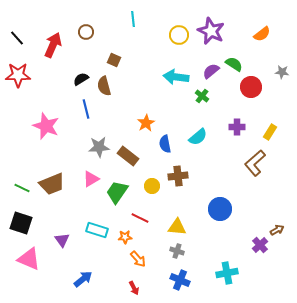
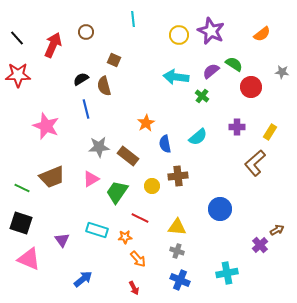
brown trapezoid at (52, 184): moved 7 px up
